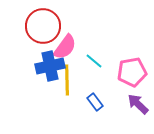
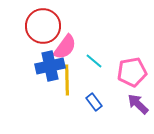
blue rectangle: moved 1 px left
